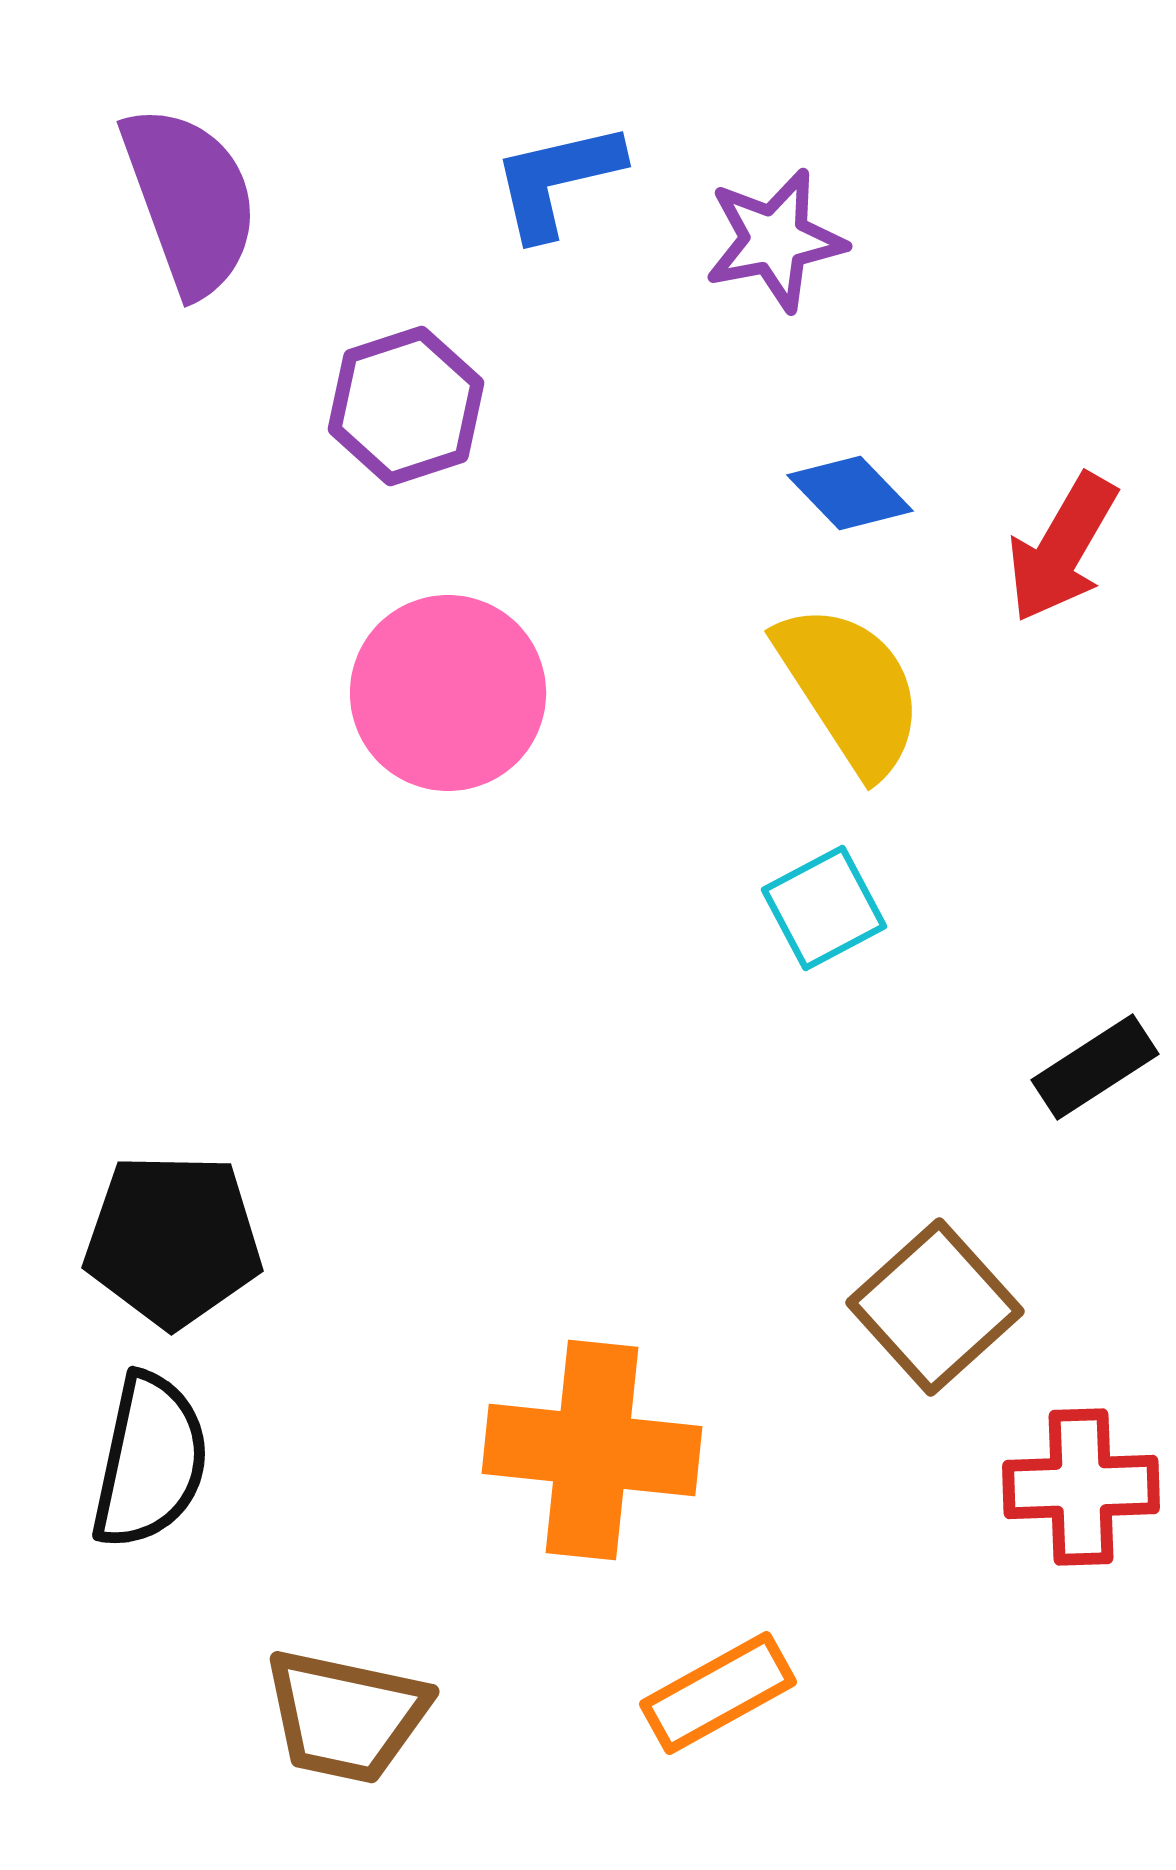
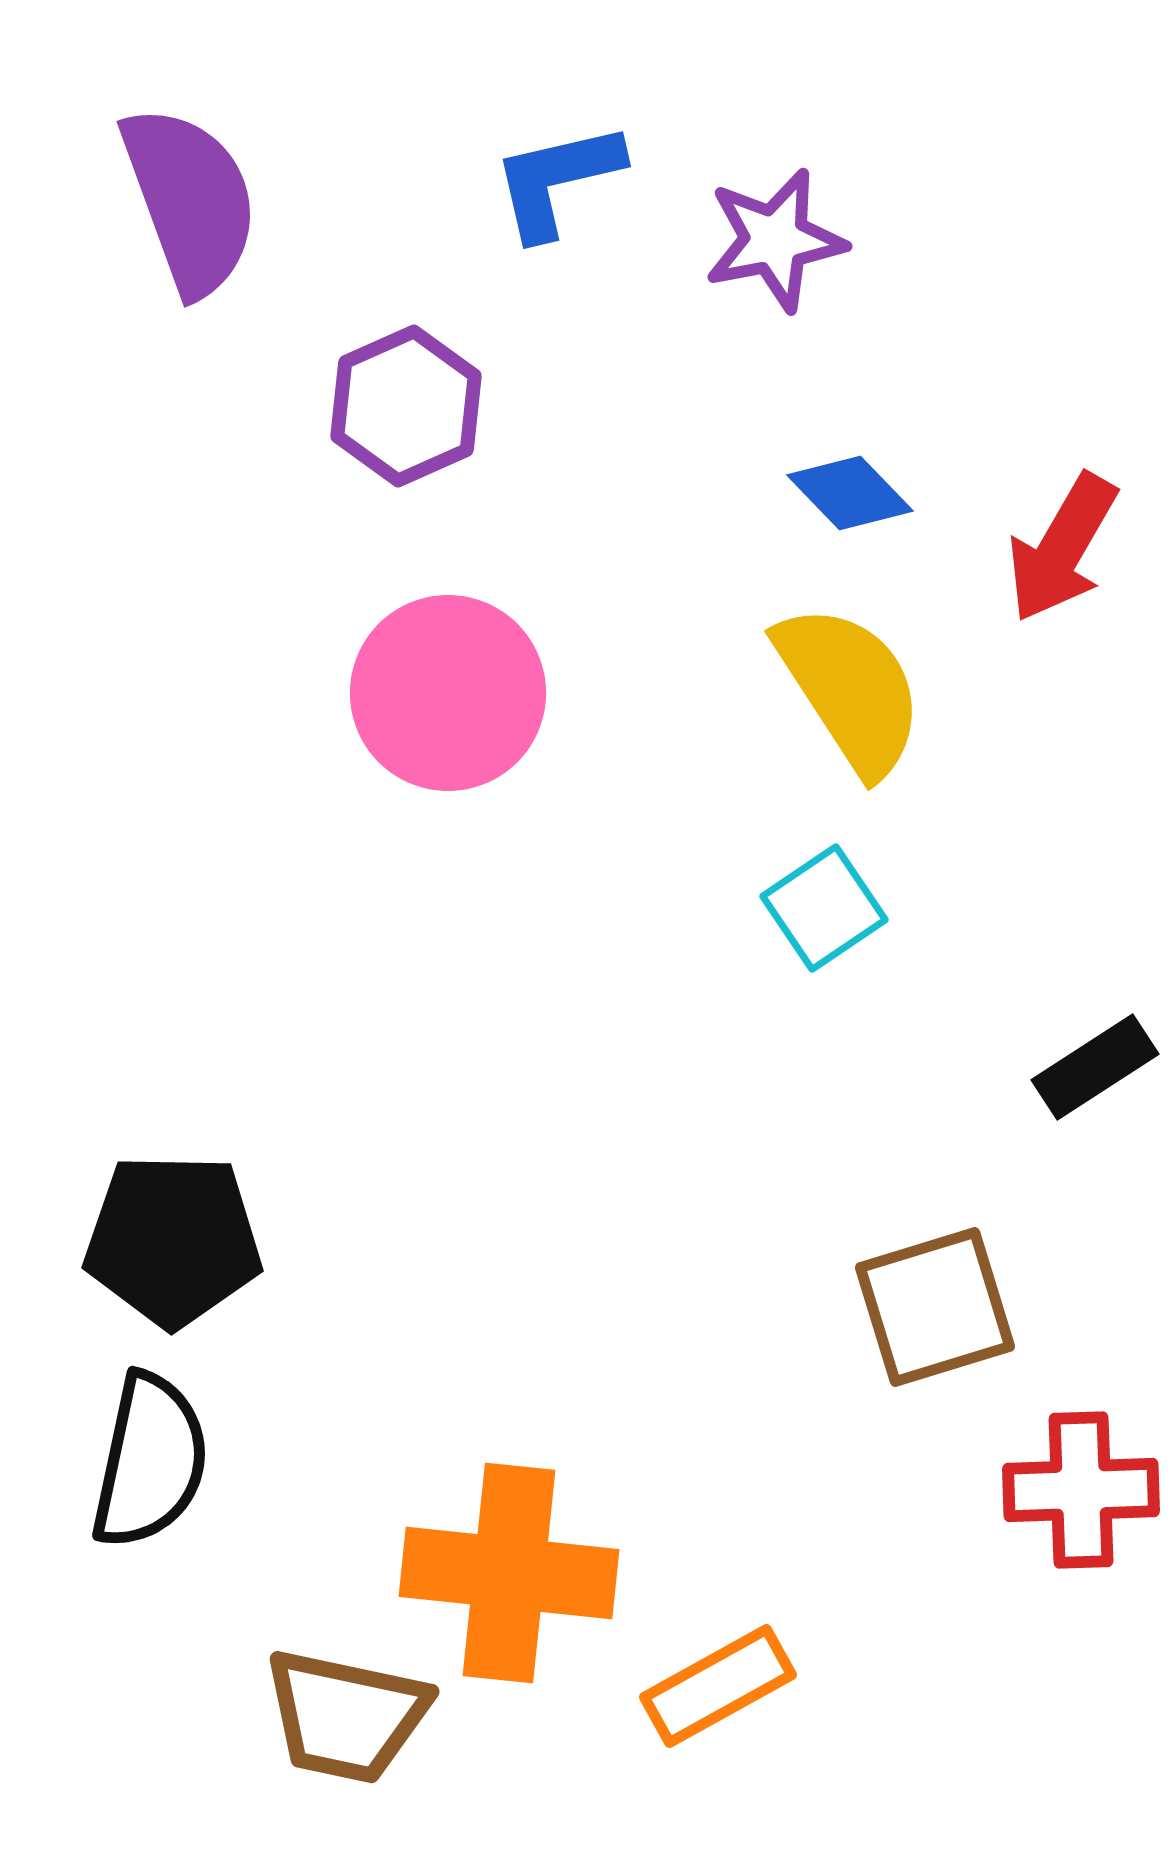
purple hexagon: rotated 6 degrees counterclockwise
cyan square: rotated 6 degrees counterclockwise
brown square: rotated 25 degrees clockwise
orange cross: moved 83 px left, 123 px down
red cross: moved 3 px down
orange rectangle: moved 7 px up
